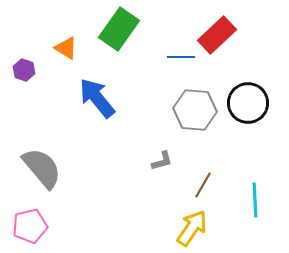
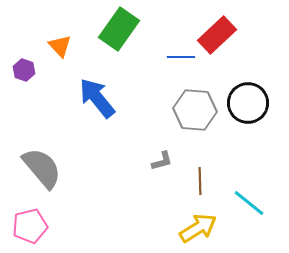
orange triangle: moved 6 px left, 2 px up; rotated 15 degrees clockwise
brown line: moved 3 px left, 4 px up; rotated 32 degrees counterclockwise
cyan line: moved 6 px left, 3 px down; rotated 48 degrees counterclockwise
yellow arrow: moved 6 px right; rotated 24 degrees clockwise
